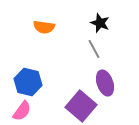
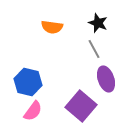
black star: moved 2 px left
orange semicircle: moved 8 px right
purple ellipse: moved 1 px right, 4 px up
pink semicircle: moved 11 px right
